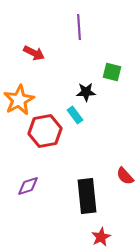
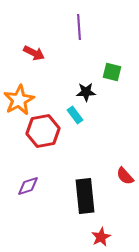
red hexagon: moved 2 px left
black rectangle: moved 2 px left
